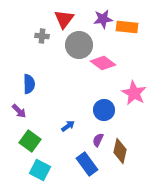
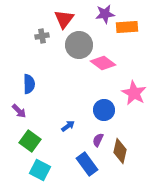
purple star: moved 2 px right, 5 px up
orange rectangle: rotated 10 degrees counterclockwise
gray cross: rotated 16 degrees counterclockwise
